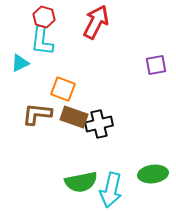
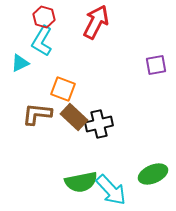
cyan L-shape: rotated 24 degrees clockwise
brown rectangle: rotated 24 degrees clockwise
green ellipse: rotated 16 degrees counterclockwise
cyan arrow: rotated 56 degrees counterclockwise
